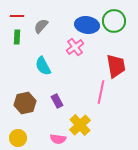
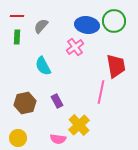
yellow cross: moved 1 px left
